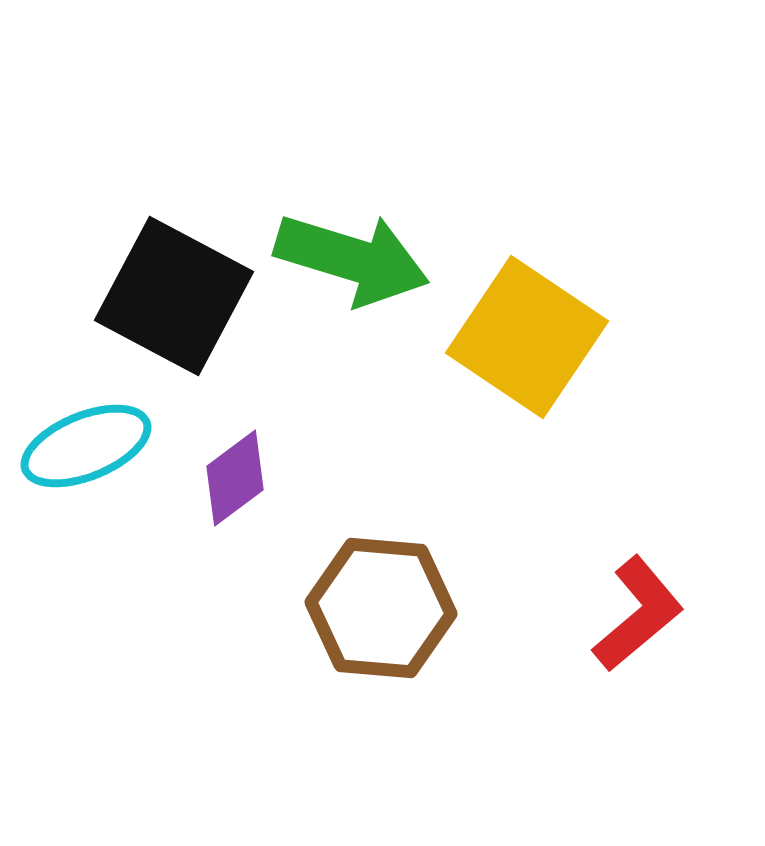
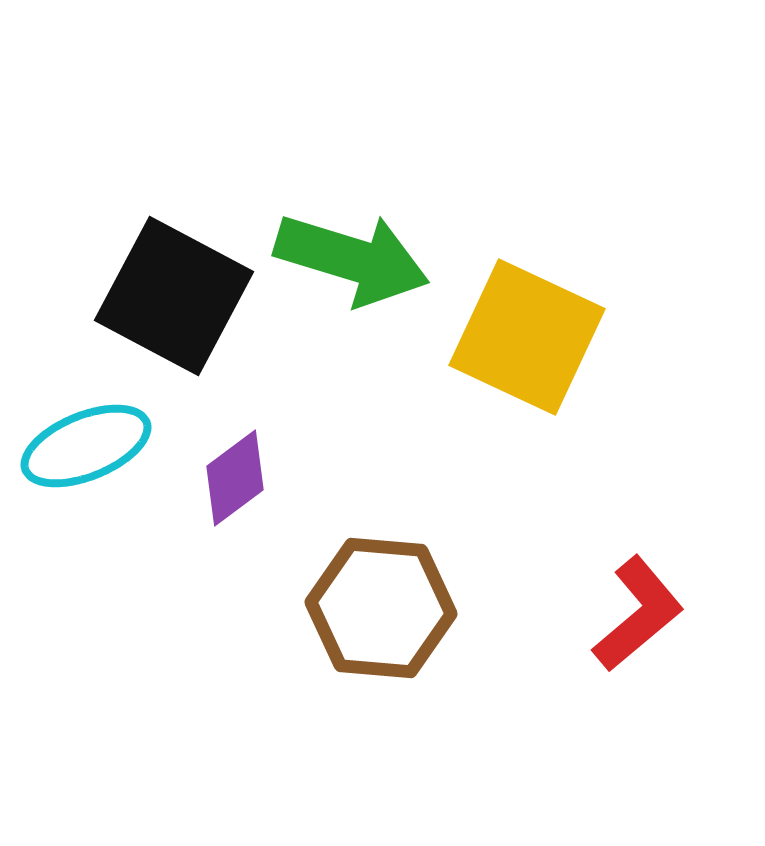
yellow square: rotated 9 degrees counterclockwise
